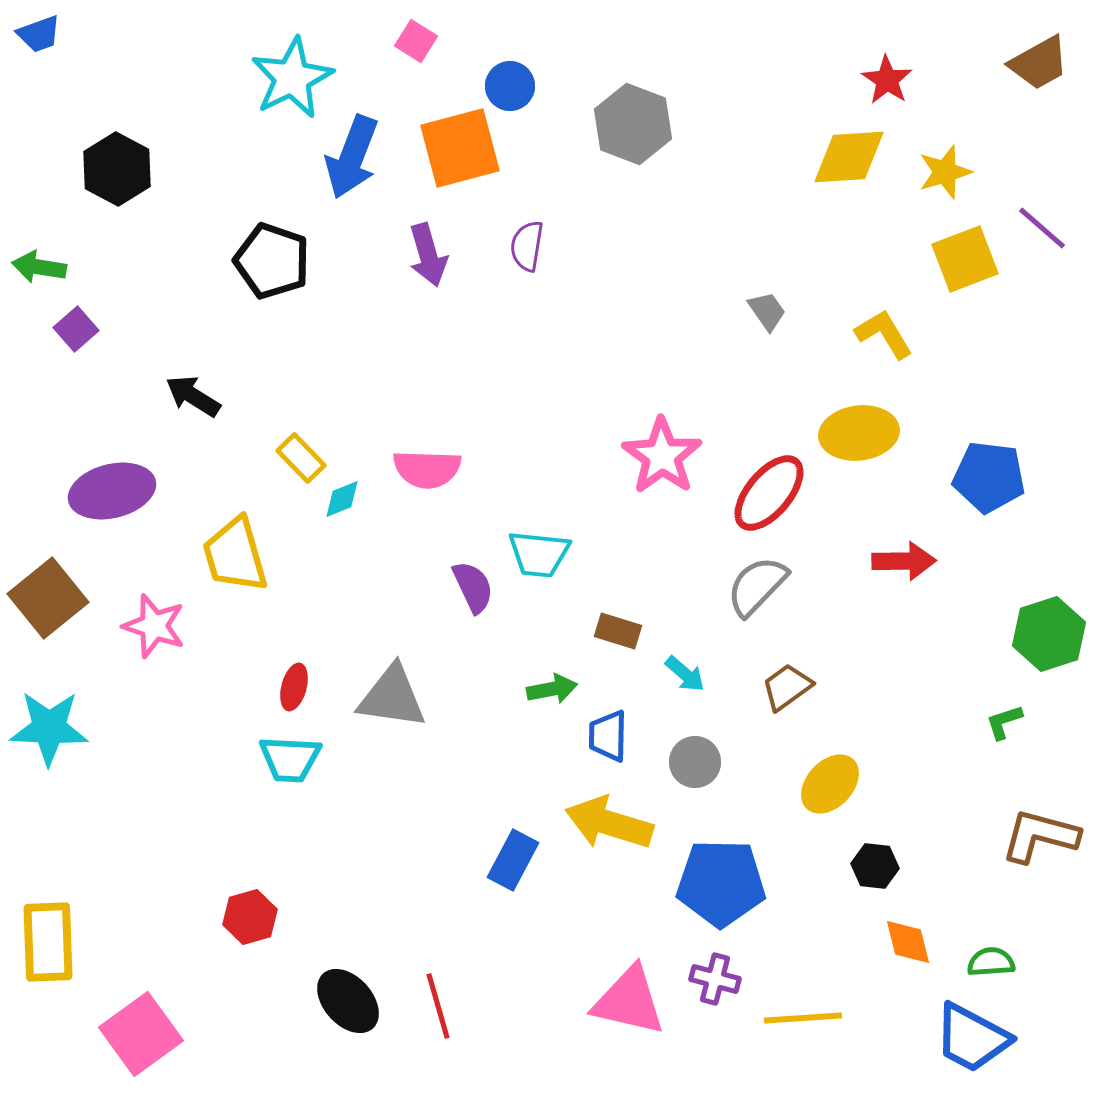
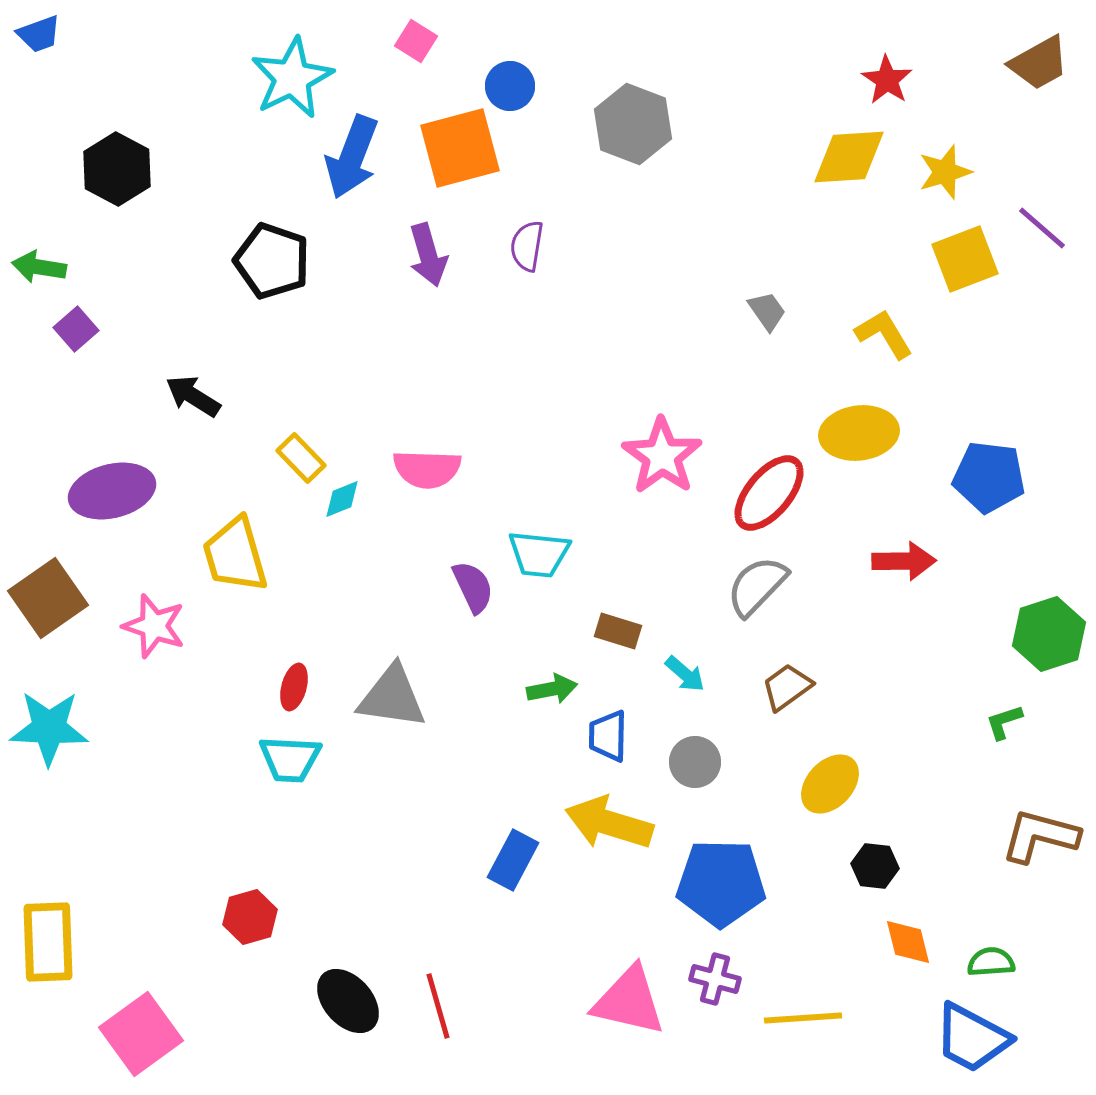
brown square at (48, 598): rotated 4 degrees clockwise
